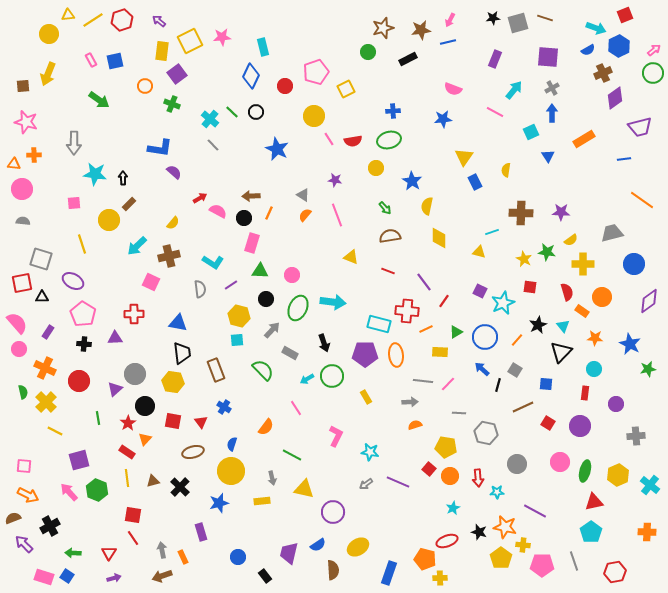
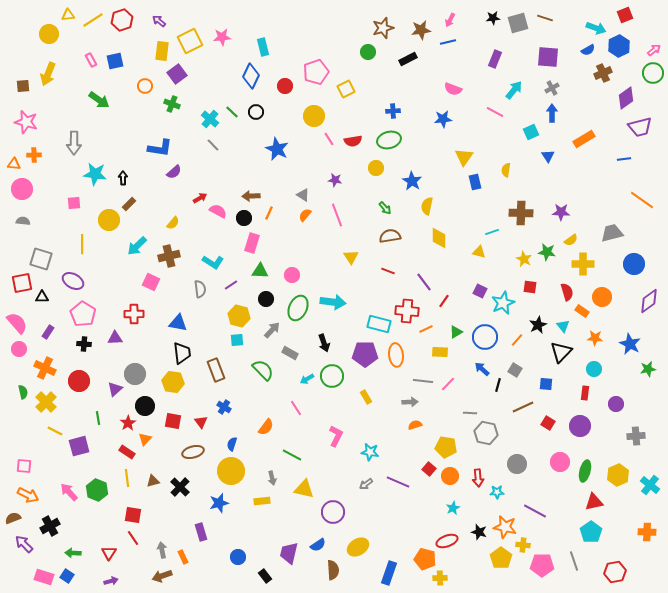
purple diamond at (615, 98): moved 11 px right
purple semicircle at (174, 172): rotated 98 degrees clockwise
blue rectangle at (475, 182): rotated 14 degrees clockwise
yellow line at (82, 244): rotated 18 degrees clockwise
yellow triangle at (351, 257): rotated 35 degrees clockwise
gray line at (459, 413): moved 11 px right
purple square at (79, 460): moved 14 px up
purple arrow at (114, 578): moved 3 px left, 3 px down
